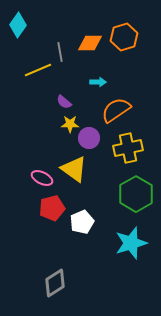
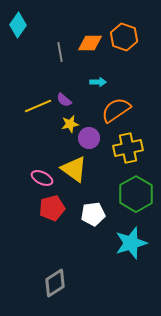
orange hexagon: rotated 24 degrees counterclockwise
yellow line: moved 36 px down
purple semicircle: moved 2 px up
yellow star: rotated 12 degrees counterclockwise
white pentagon: moved 11 px right, 8 px up; rotated 15 degrees clockwise
